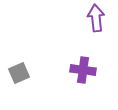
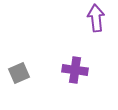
purple cross: moved 8 px left
